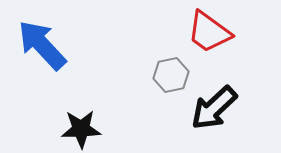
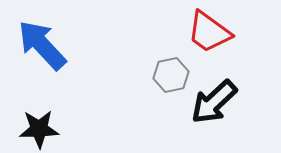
black arrow: moved 6 px up
black star: moved 42 px left
